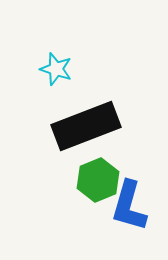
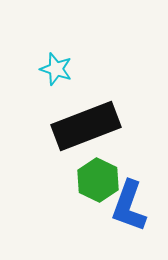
green hexagon: rotated 12 degrees counterclockwise
blue L-shape: rotated 4 degrees clockwise
